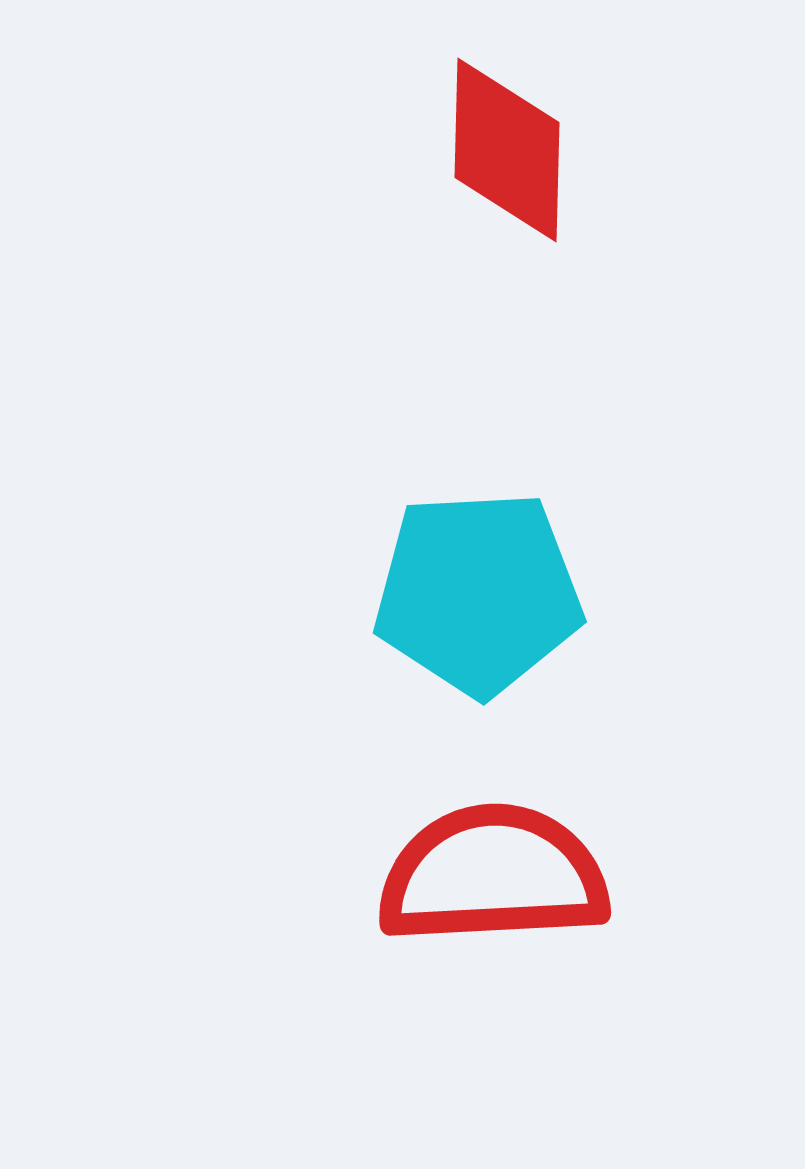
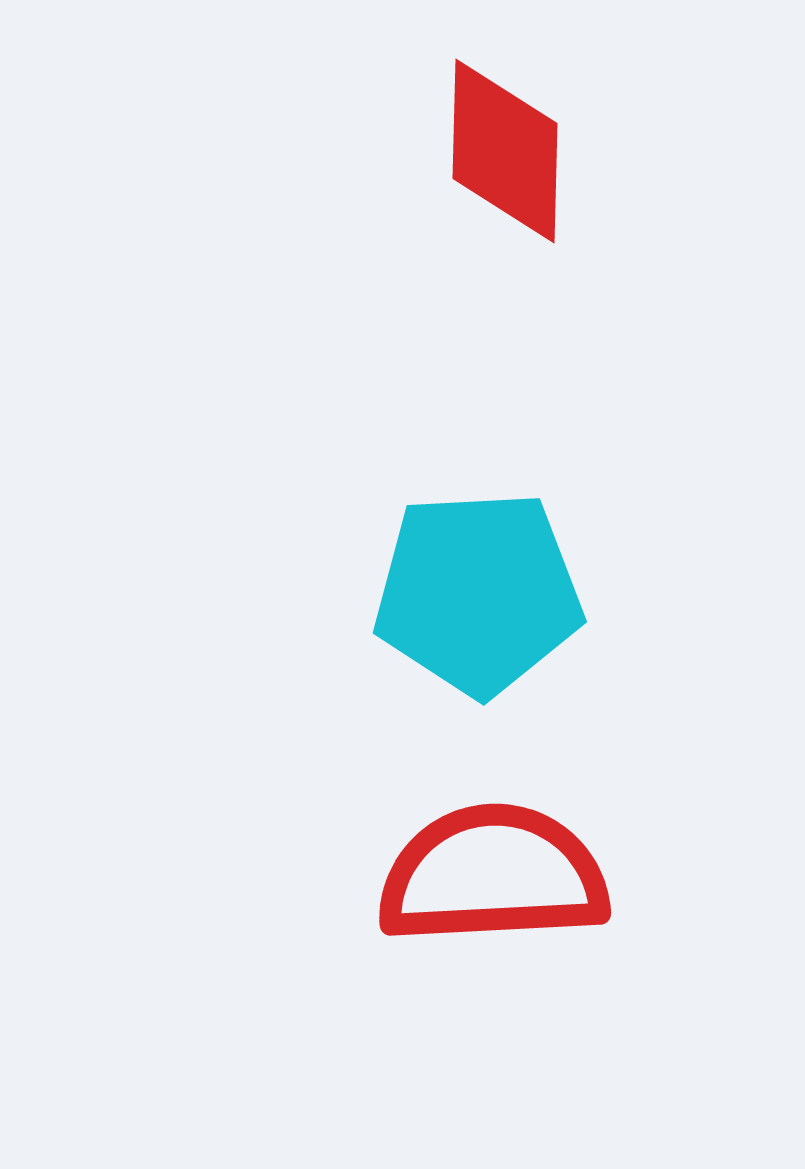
red diamond: moved 2 px left, 1 px down
